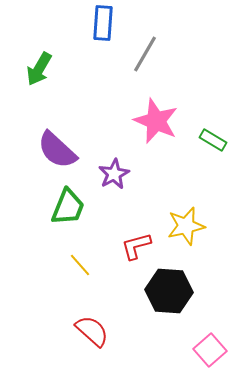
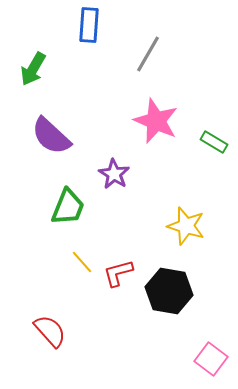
blue rectangle: moved 14 px left, 2 px down
gray line: moved 3 px right
green arrow: moved 6 px left
green rectangle: moved 1 px right, 2 px down
purple semicircle: moved 6 px left, 14 px up
purple star: rotated 12 degrees counterclockwise
yellow star: rotated 30 degrees clockwise
red L-shape: moved 18 px left, 27 px down
yellow line: moved 2 px right, 3 px up
black hexagon: rotated 6 degrees clockwise
red semicircle: moved 42 px left; rotated 6 degrees clockwise
pink square: moved 1 px right, 9 px down; rotated 12 degrees counterclockwise
